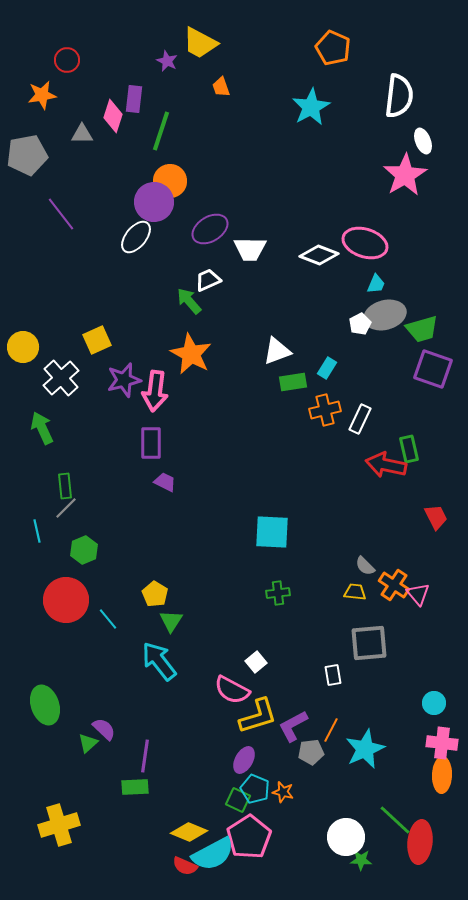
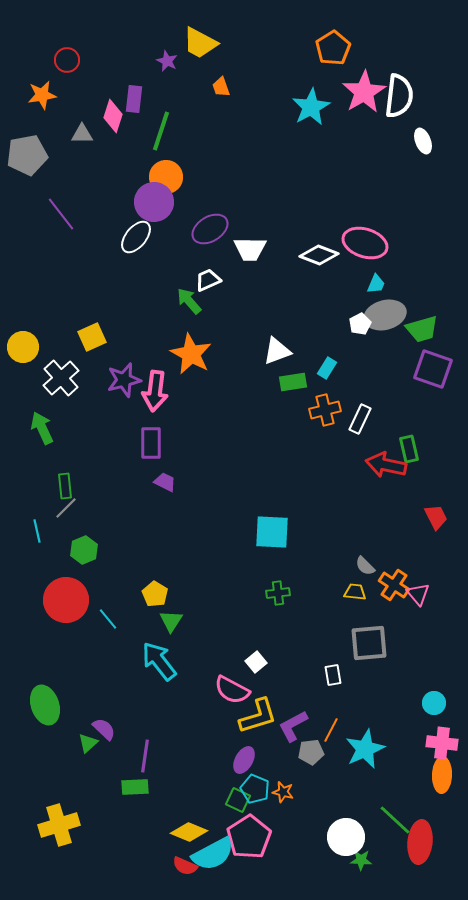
orange pentagon at (333, 48): rotated 16 degrees clockwise
pink star at (405, 175): moved 41 px left, 83 px up
orange circle at (170, 181): moved 4 px left, 4 px up
yellow square at (97, 340): moved 5 px left, 3 px up
